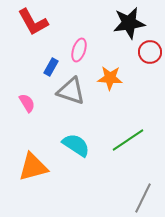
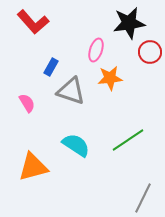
red L-shape: rotated 12 degrees counterclockwise
pink ellipse: moved 17 px right
orange star: rotated 10 degrees counterclockwise
